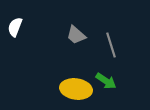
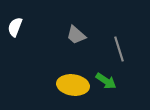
gray line: moved 8 px right, 4 px down
yellow ellipse: moved 3 px left, 4 px up
